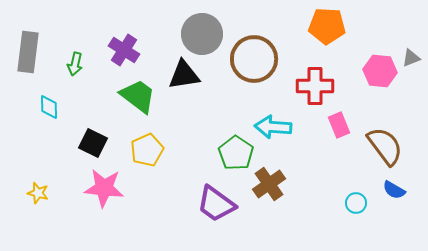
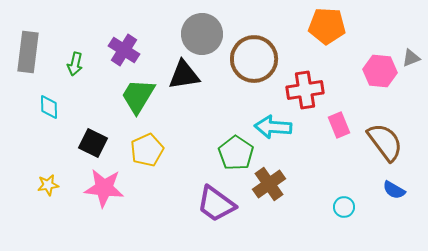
red cross: moved 10 px left, 4 px down; rotated 9 degrees counterclockwise
green trapezoid: rotated 96 degrees counterclockwise
brown semicircle: moved 4 px up
yellow star: moved 10 px right, 8 px up; rotated 25 degrees counterclockwise
cyan circle: moved 12 px left, 4 px down
